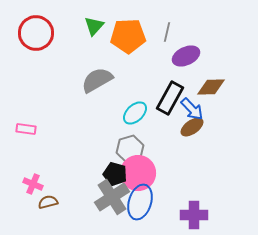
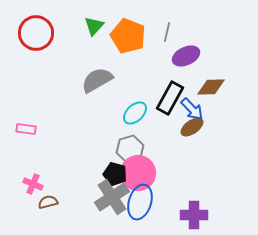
orange pentagon: rotated 24 degrees clockwise
